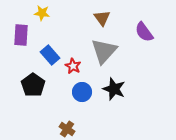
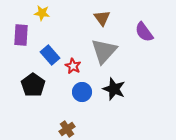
brown cross: rotated 21 degrees clockwise
